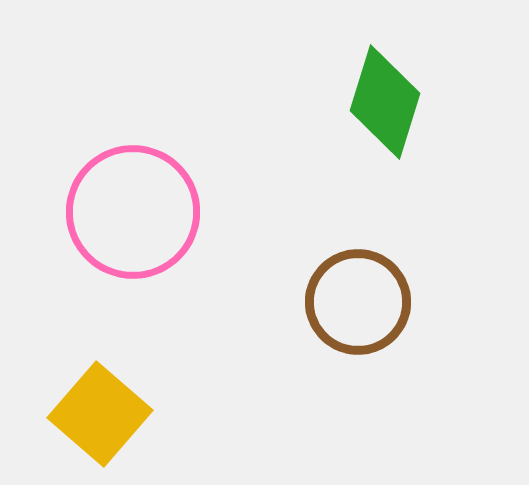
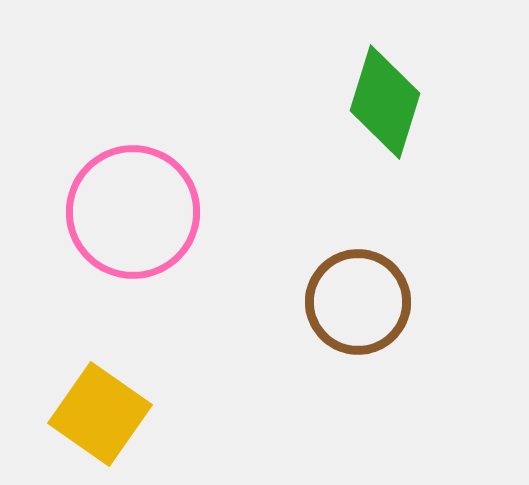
yellow square: rotated 6 degrees counterclockwise
